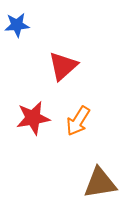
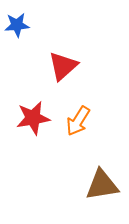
brown triangle: moved 2 px right, 2 px down
